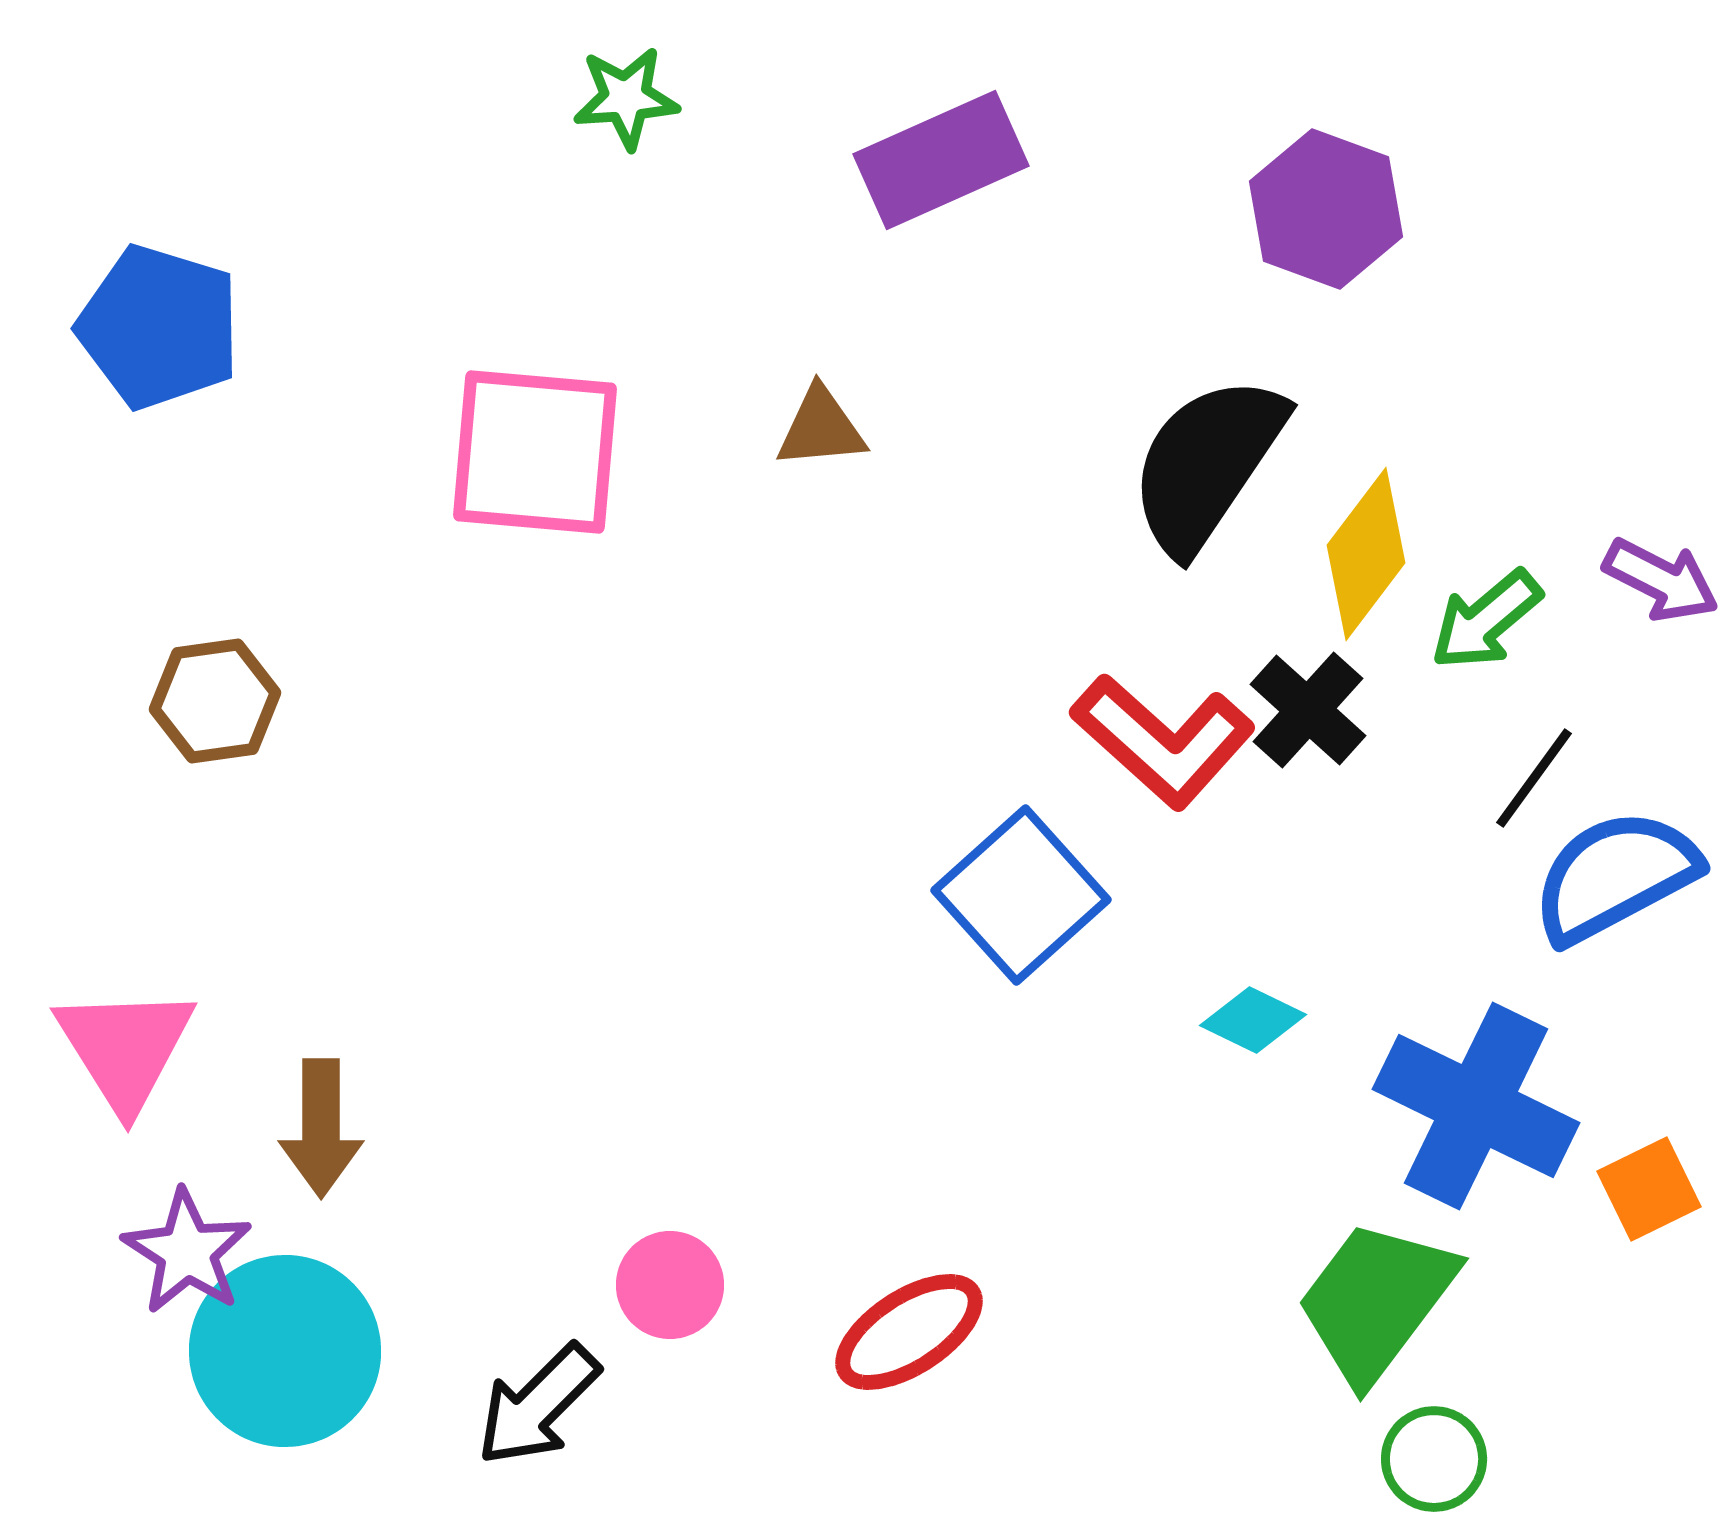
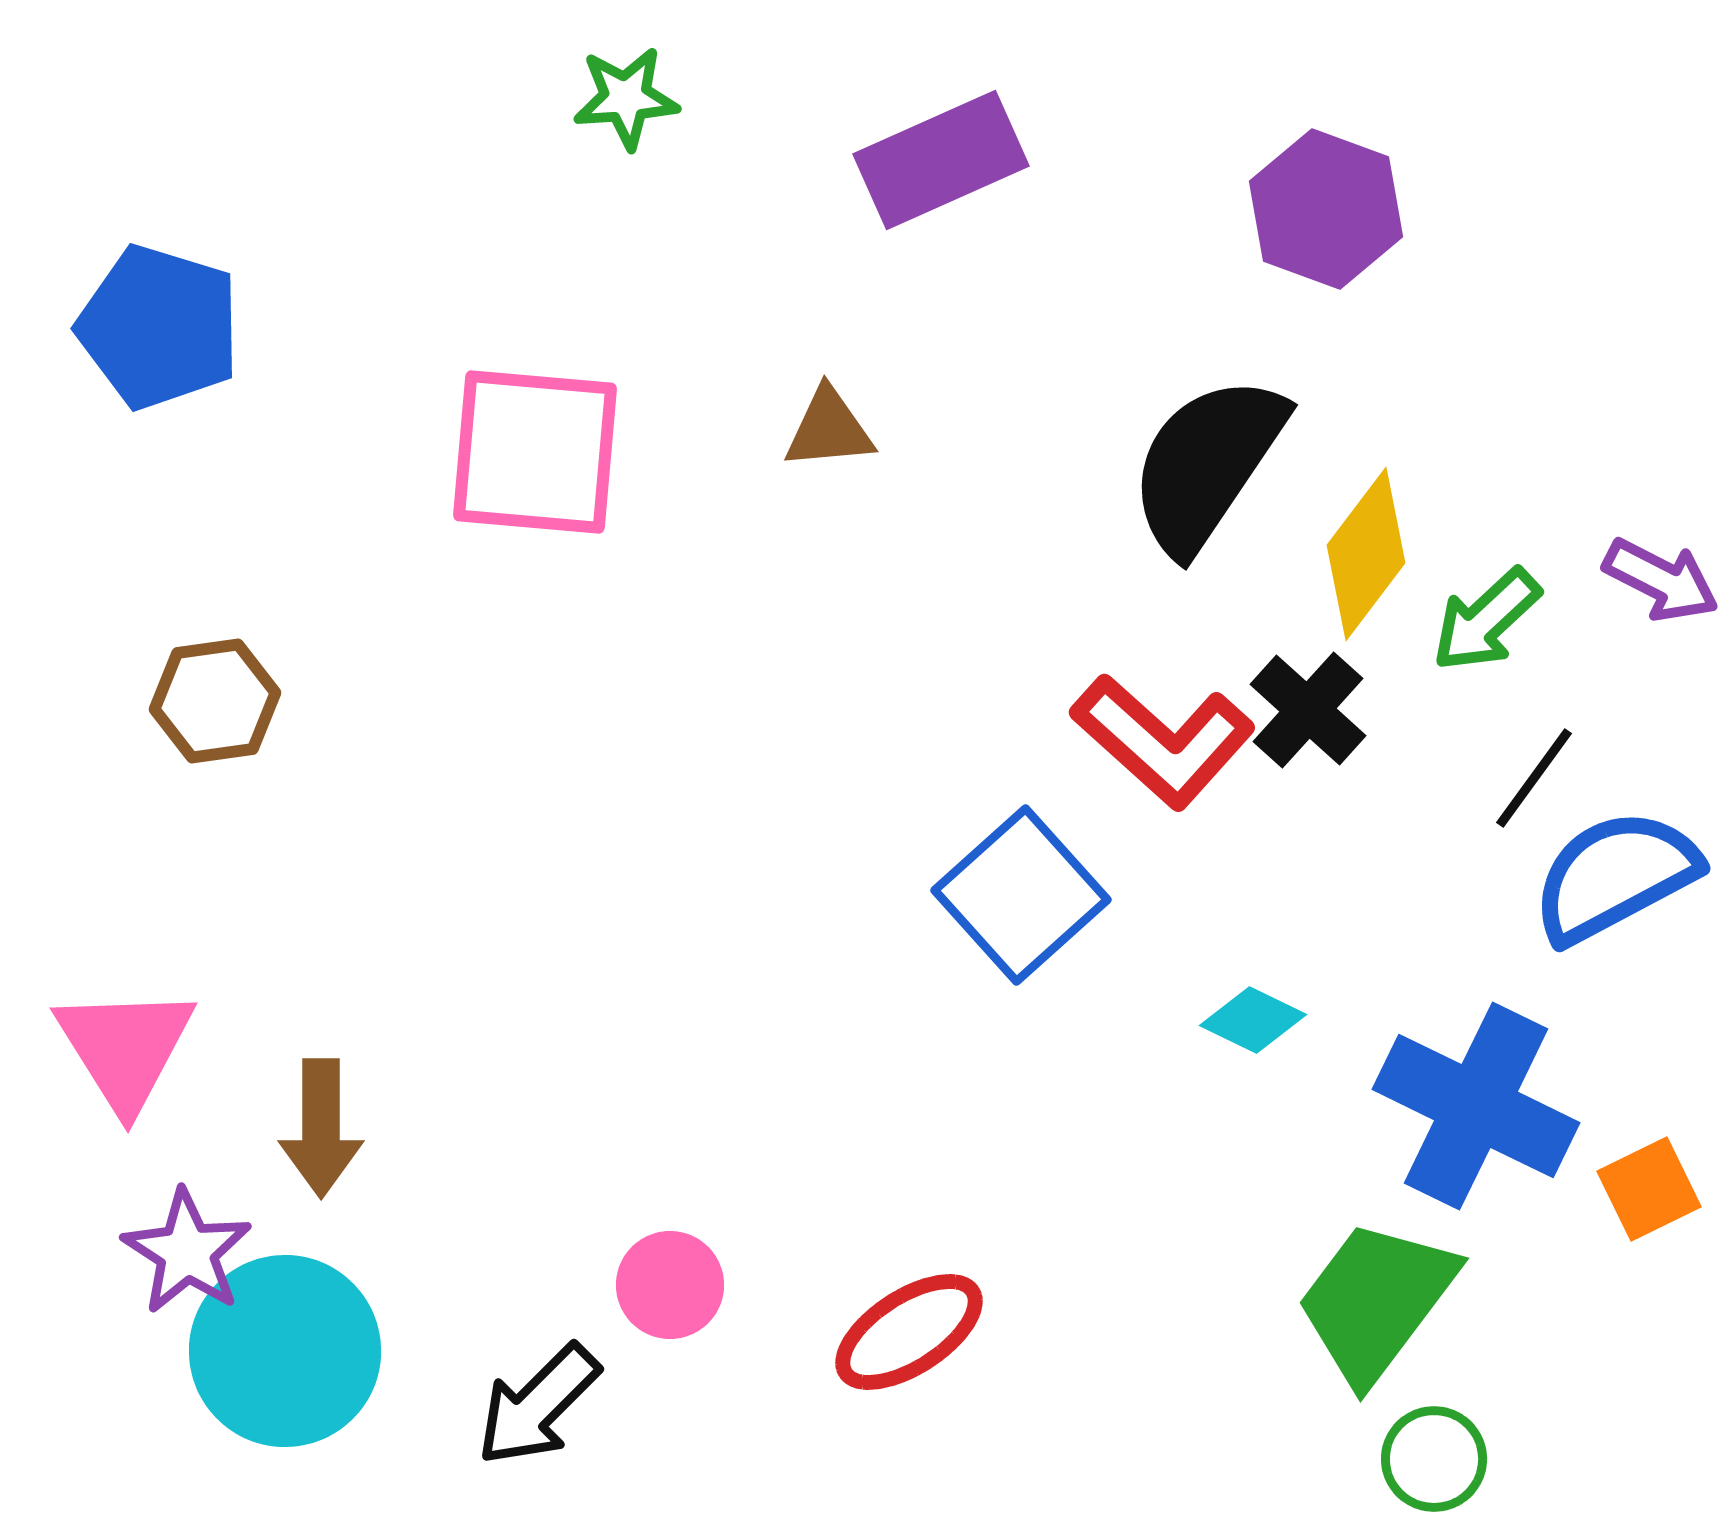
brown triangle: moved 8 px right, 1 px down
green arrow: rotated 3 degrees counterclockwise
